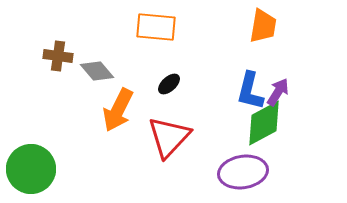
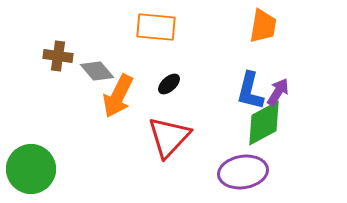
orange arrow: moved 14 px up
